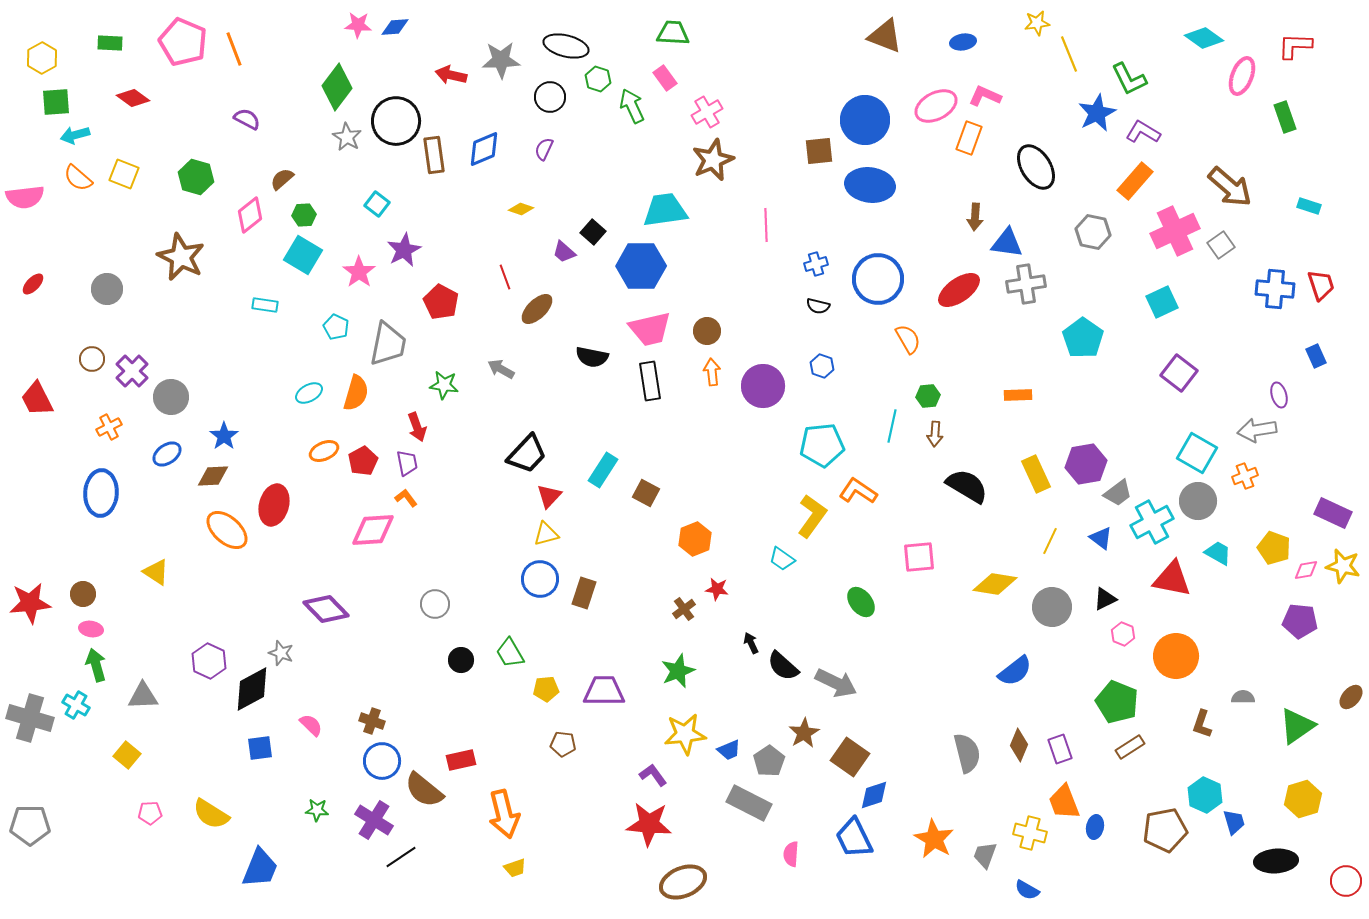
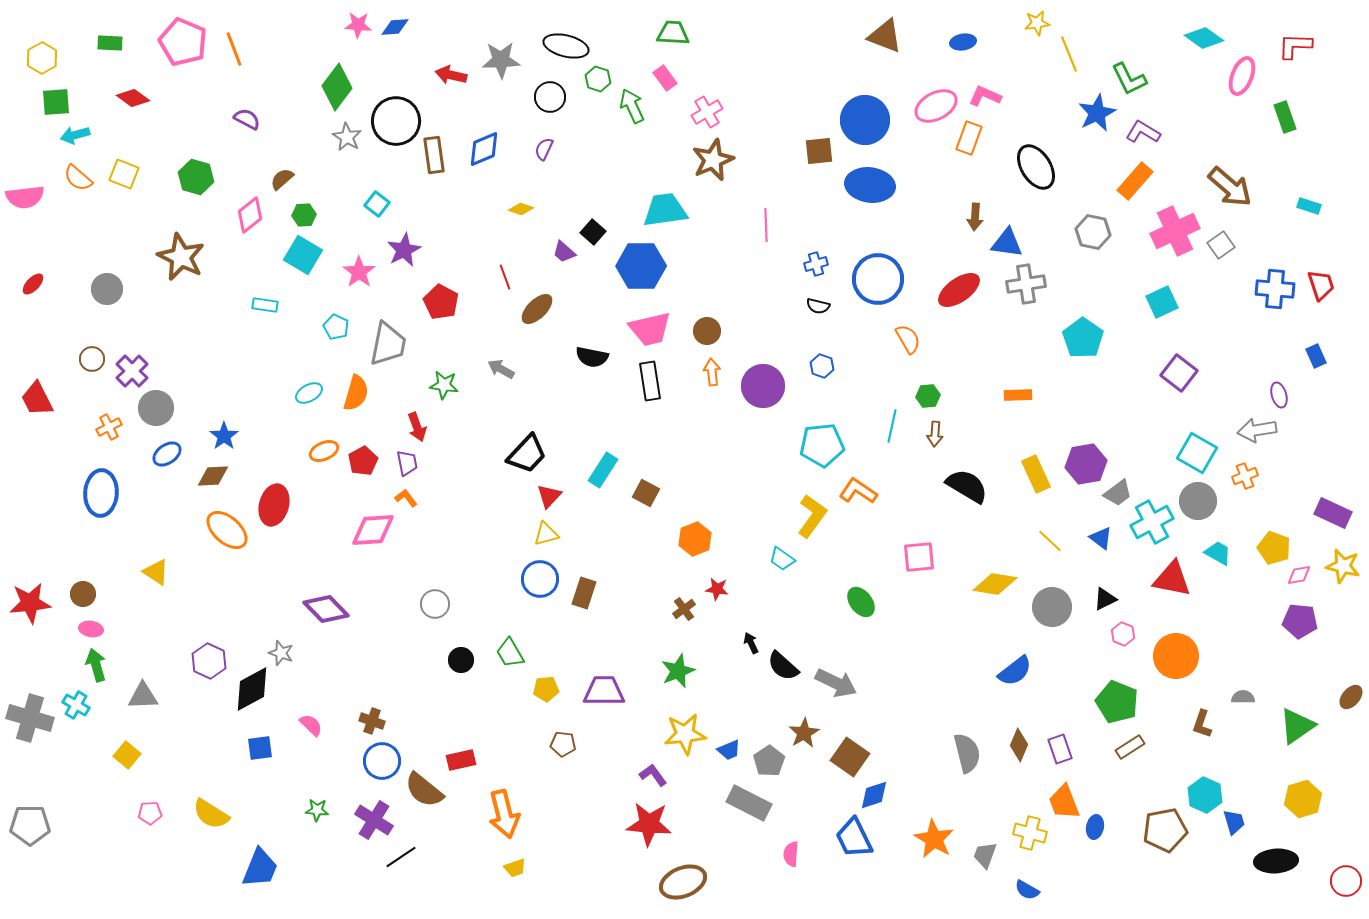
gray circle at (171, 397): moved 15 px left, 11 px down
yellow line at (1050, 541): rotated 72 degrees counterclockwise
pink diamond at (1306, 570): moved 7 px left, 5 px down
